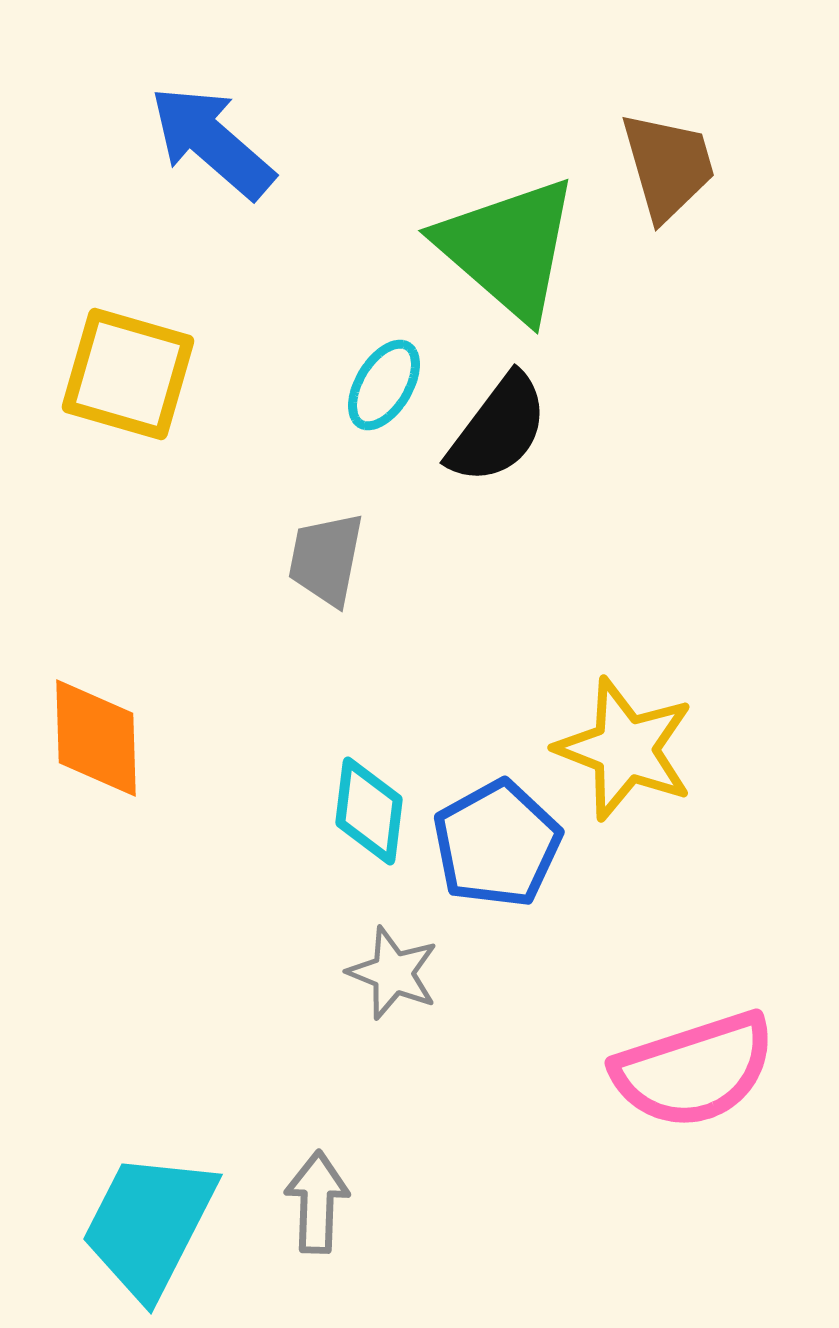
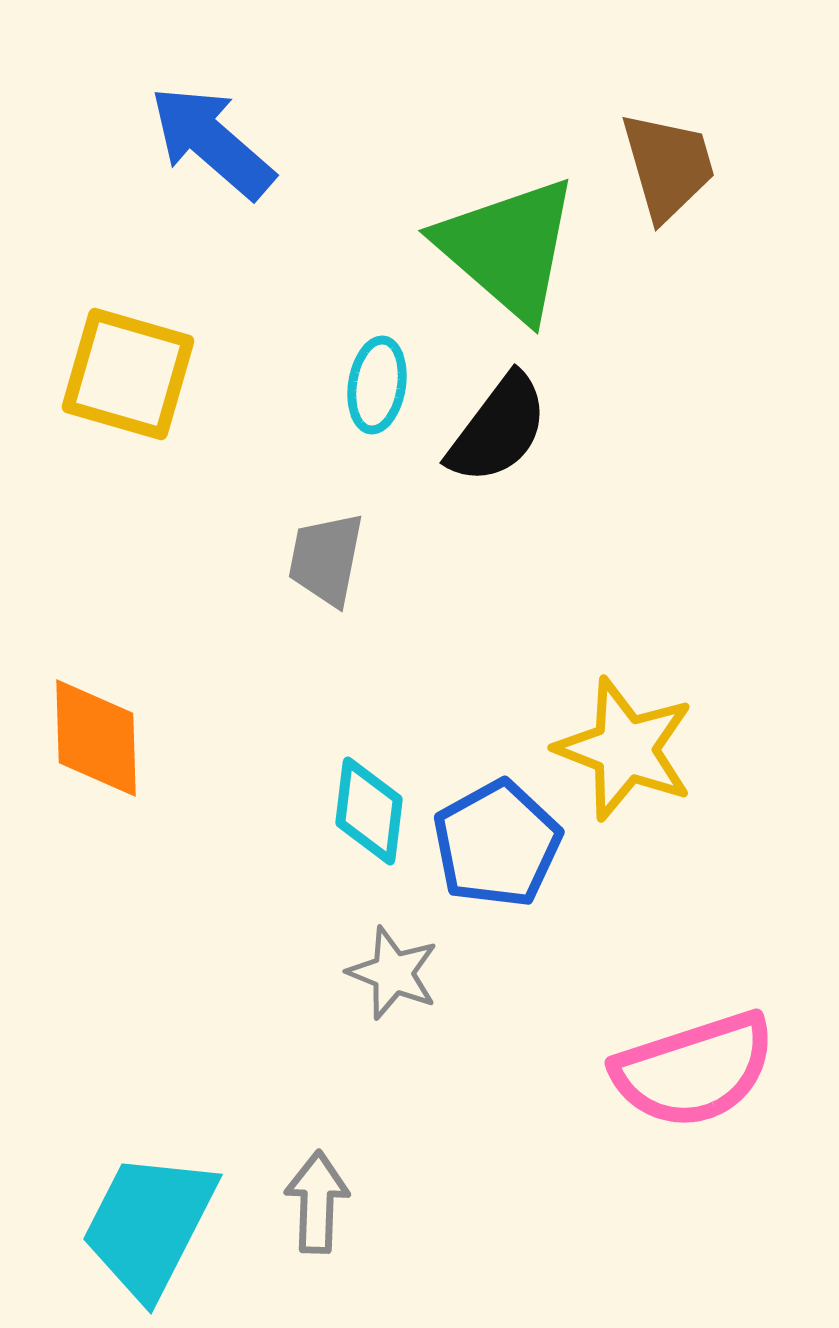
cyan ellipse: moved 7 px left; rotated 22 degrees counterclockwise
